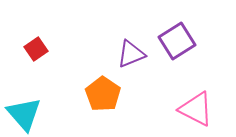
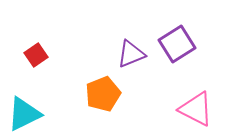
purple square: moved 3 px down
red square: moved 6 px down
orange pentagon: rotated 16 degrees clockwise
cyan triangle: rotated 45 degrees clockwise
